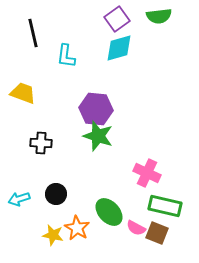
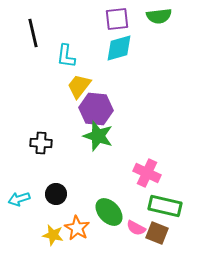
purple square: rotated 30 degrees clockwise
yellow trapezoid: moved 56 px right, 7 px up; rotated 72 degrees counterclockwise
